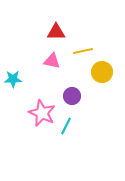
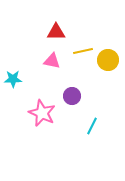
yellow circle: moved 6 px right, 12 px up
cyan line: moved 26 px right
